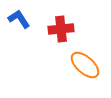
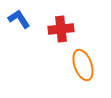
orange ellipse: moved 2 px left; rotated 28 degrees clockwise
